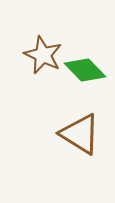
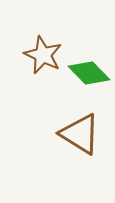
green diamond: moved 4 px right, 3 px down
